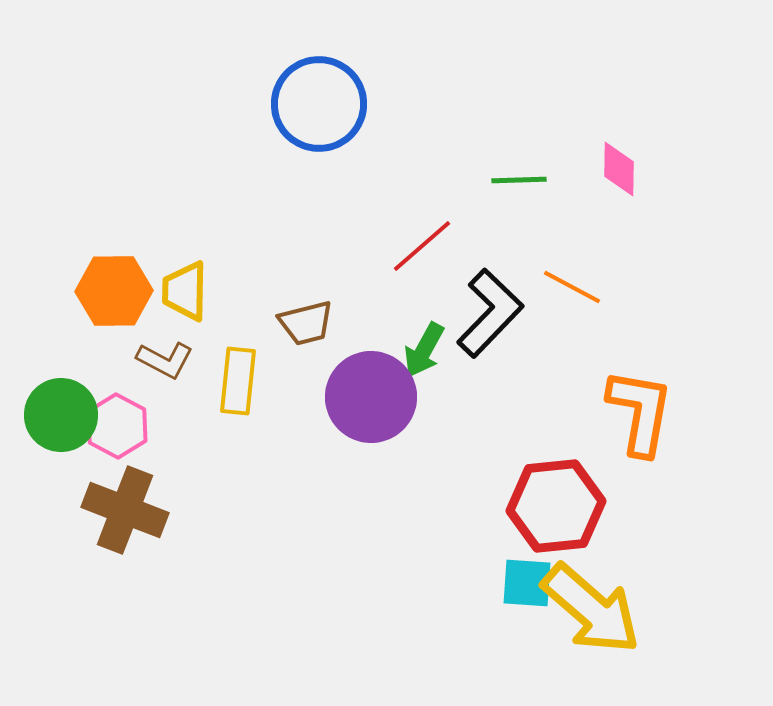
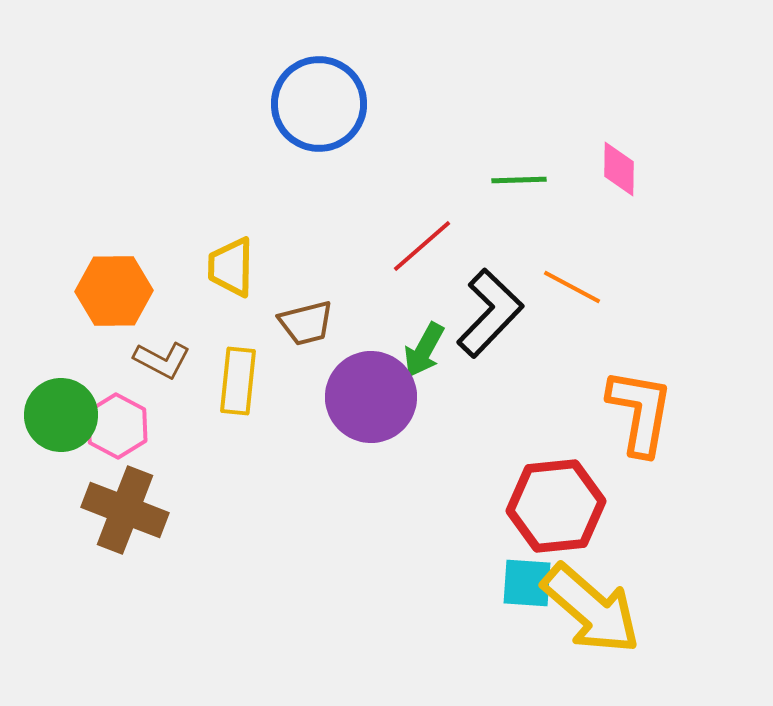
yellow trapezoid: moved 46 px right, 24 px up
brown L-shape: moved 3 px left
